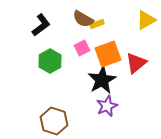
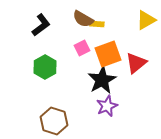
yellow rectangle: rotated 24 degrees clockwise
green hexagon: moved 5 px left, 6 px down
